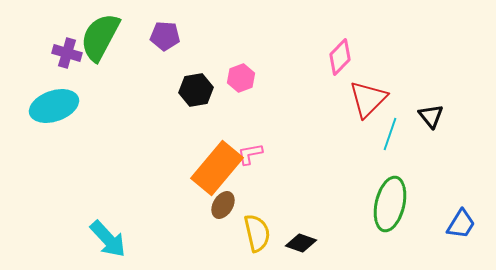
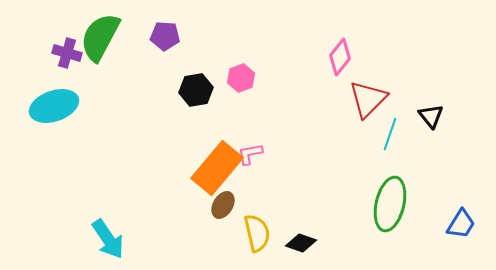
pink diamond: rotated 6 degrees counterclockwise
cyan arrow: rotated 9 degrees clockwise
